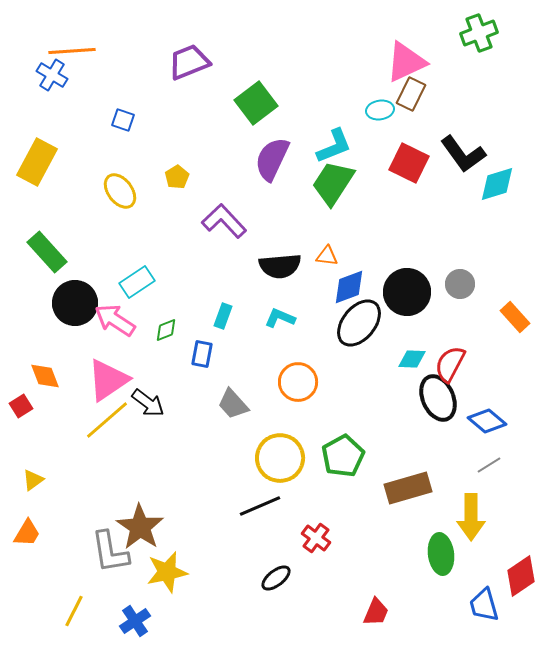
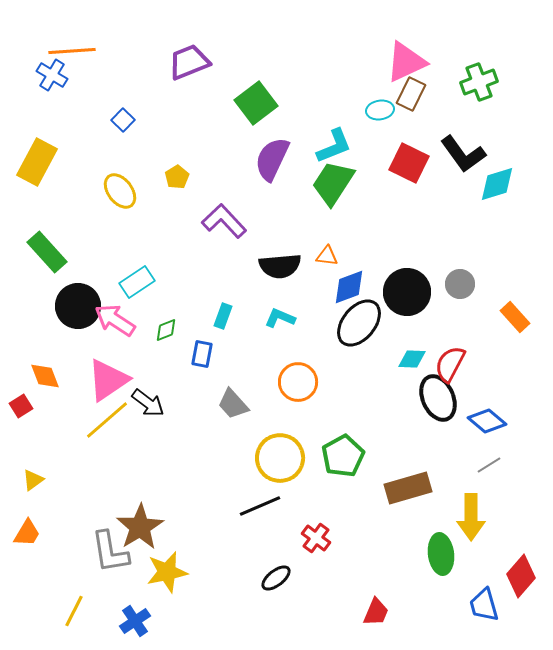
green cross at (479, 33): moved 49 px down
blue square at (123, 120): rotated 25 degrees clockwise
black circle at (75, 303): moved 3 px right, 3 px down
brown star at (140, 527): rotated 6 degrees clockwise
red diamond at (521, 576): rotated 15 degrees counterclockwise
